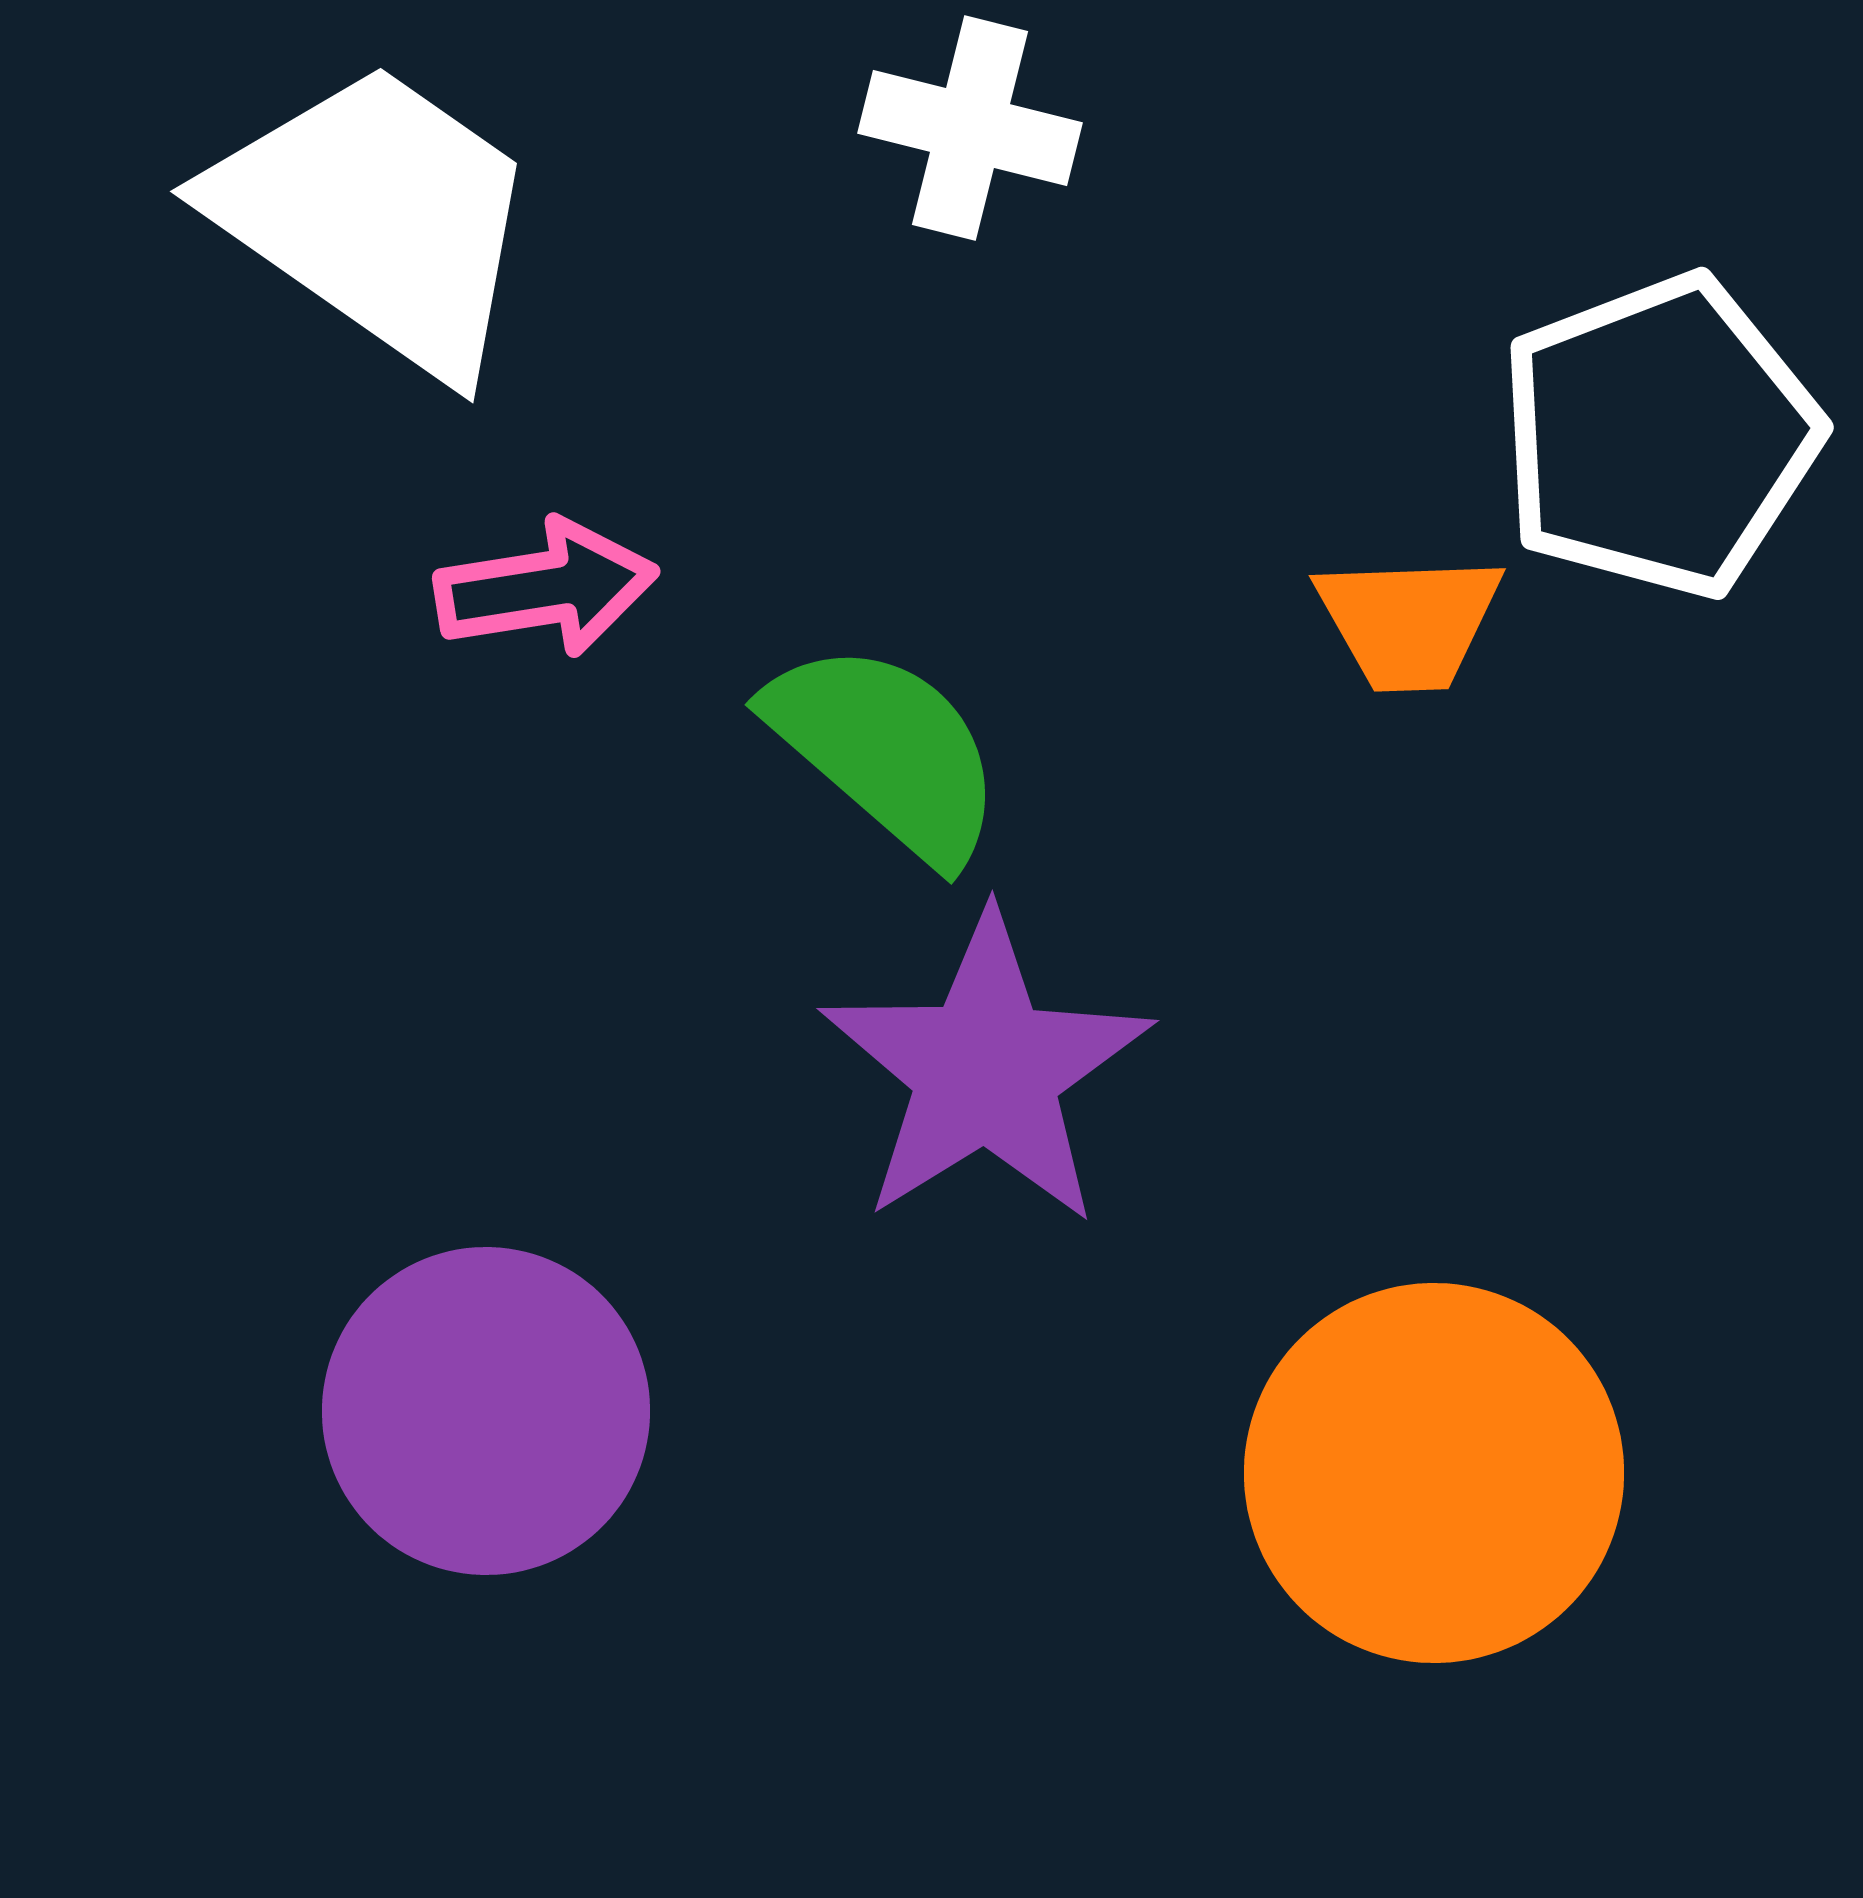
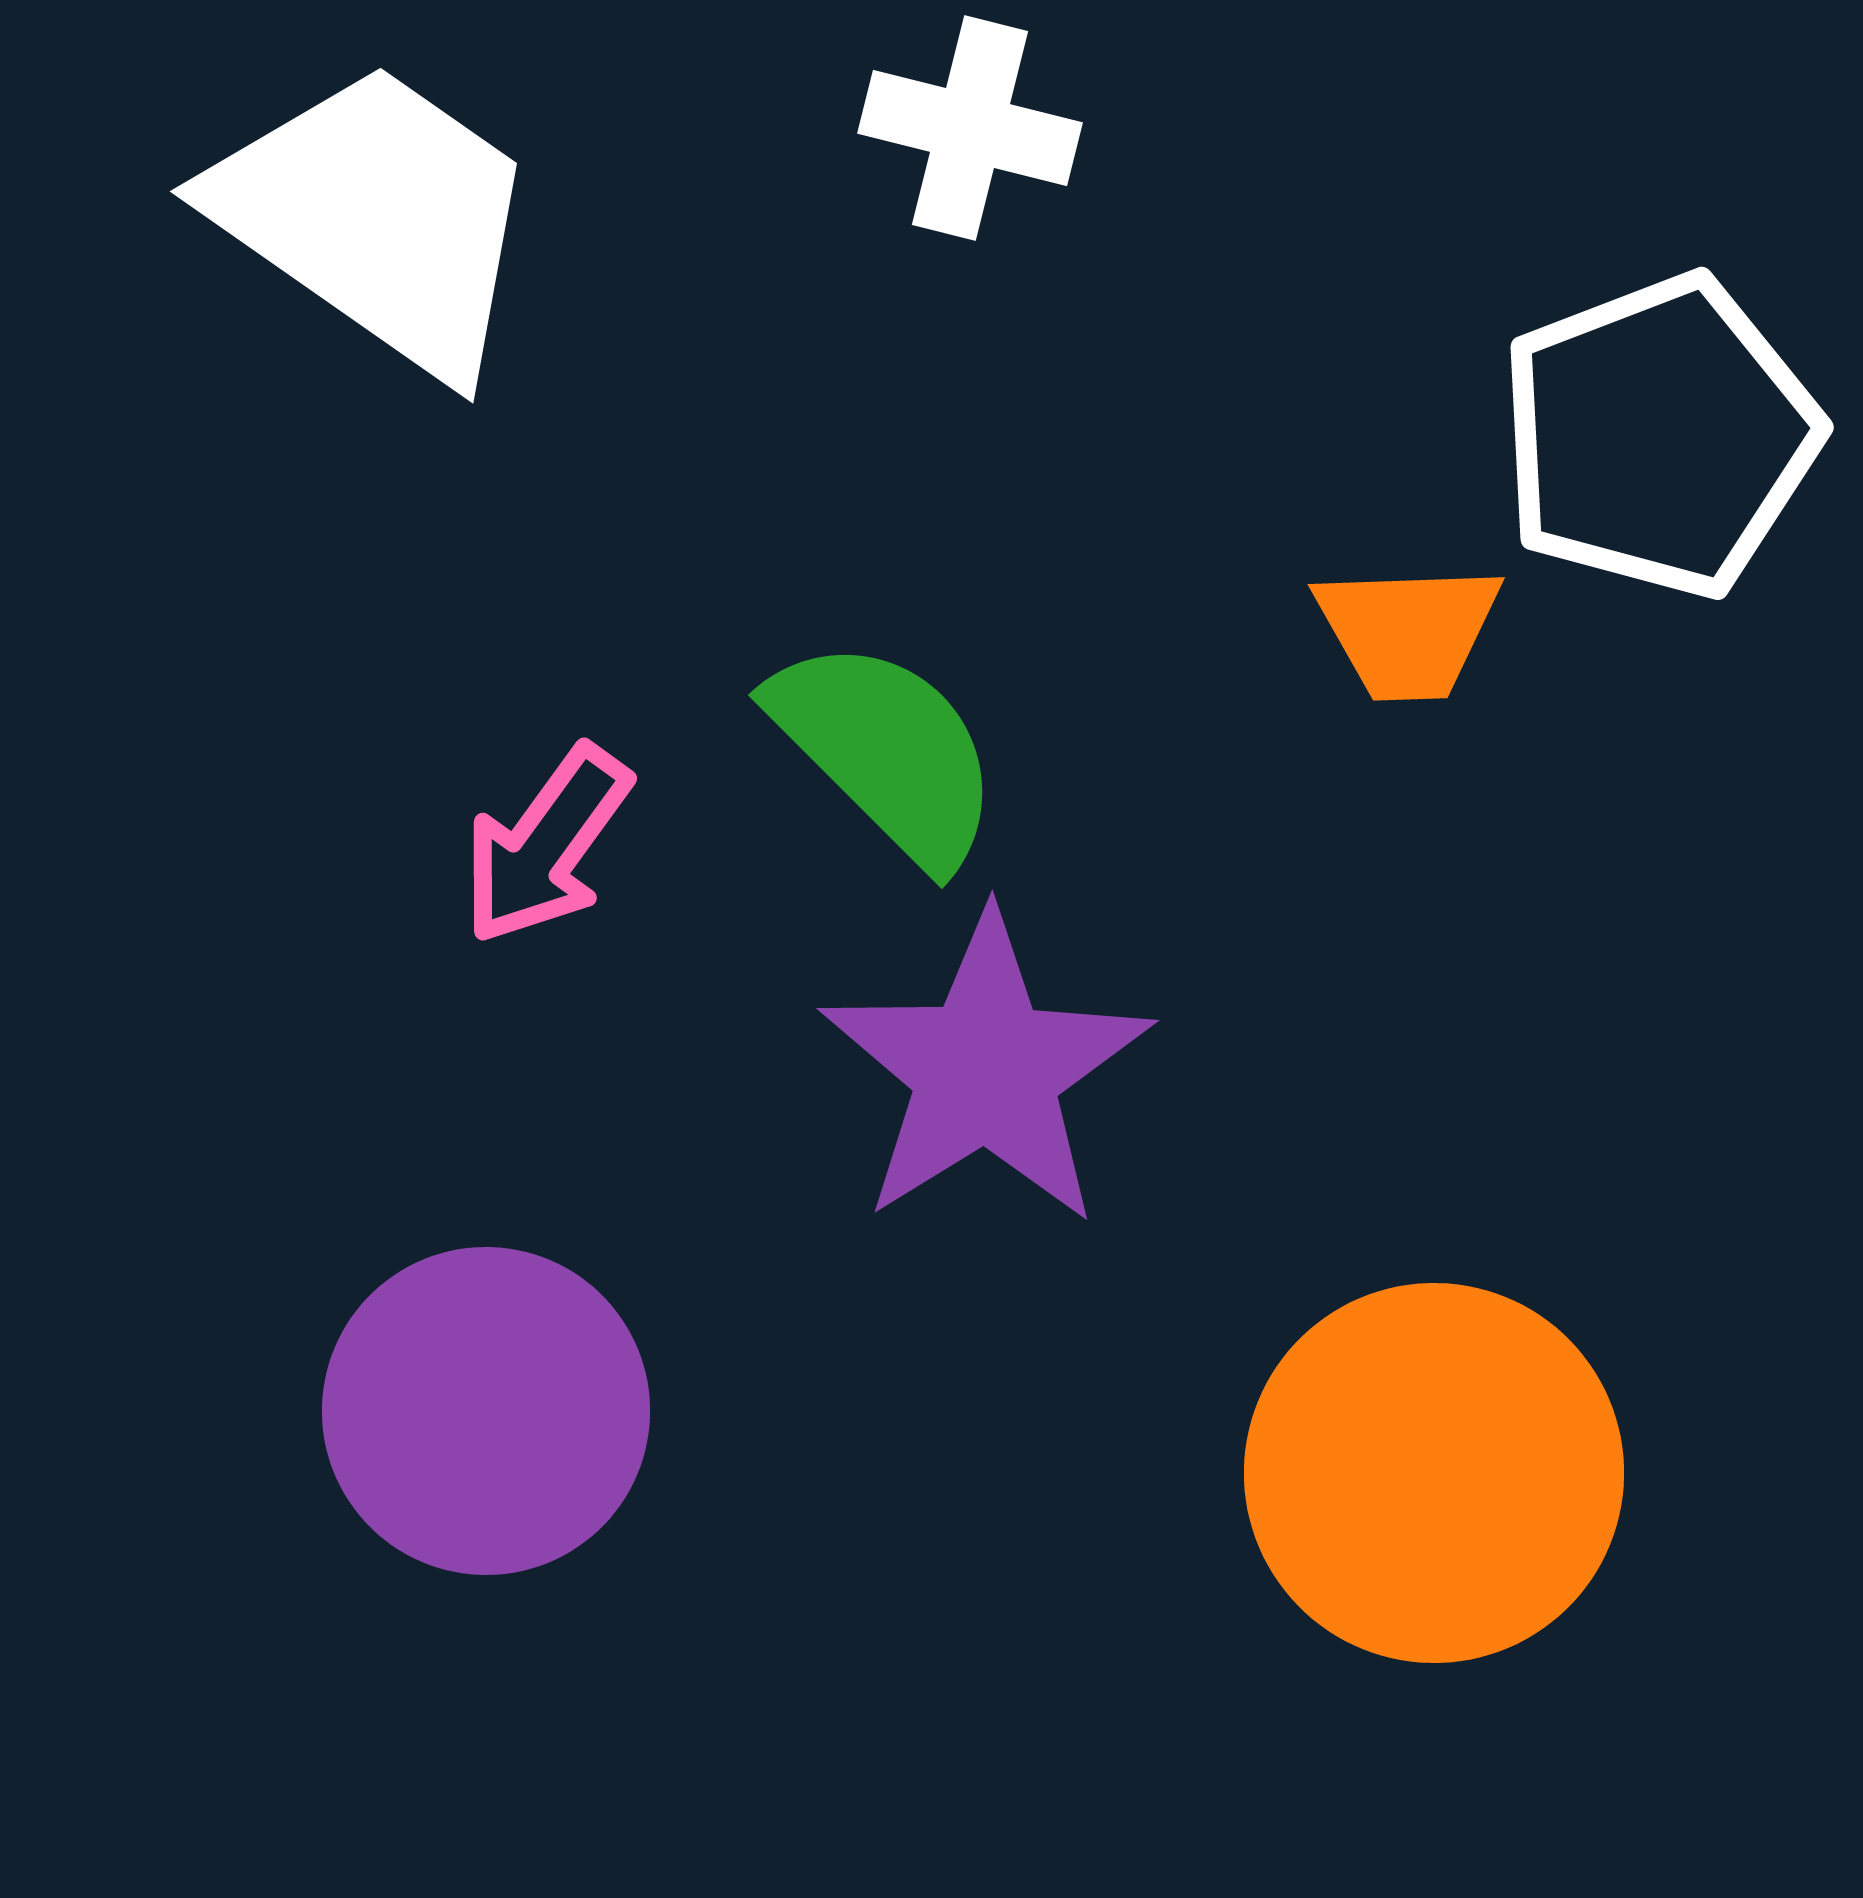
pink arrow: moved 257 px down; rotated 135 degrees clockwise
orange trapezoid: moved 1 px left, 9 px down
green semicircle: rotated 4 degrees clockwise
